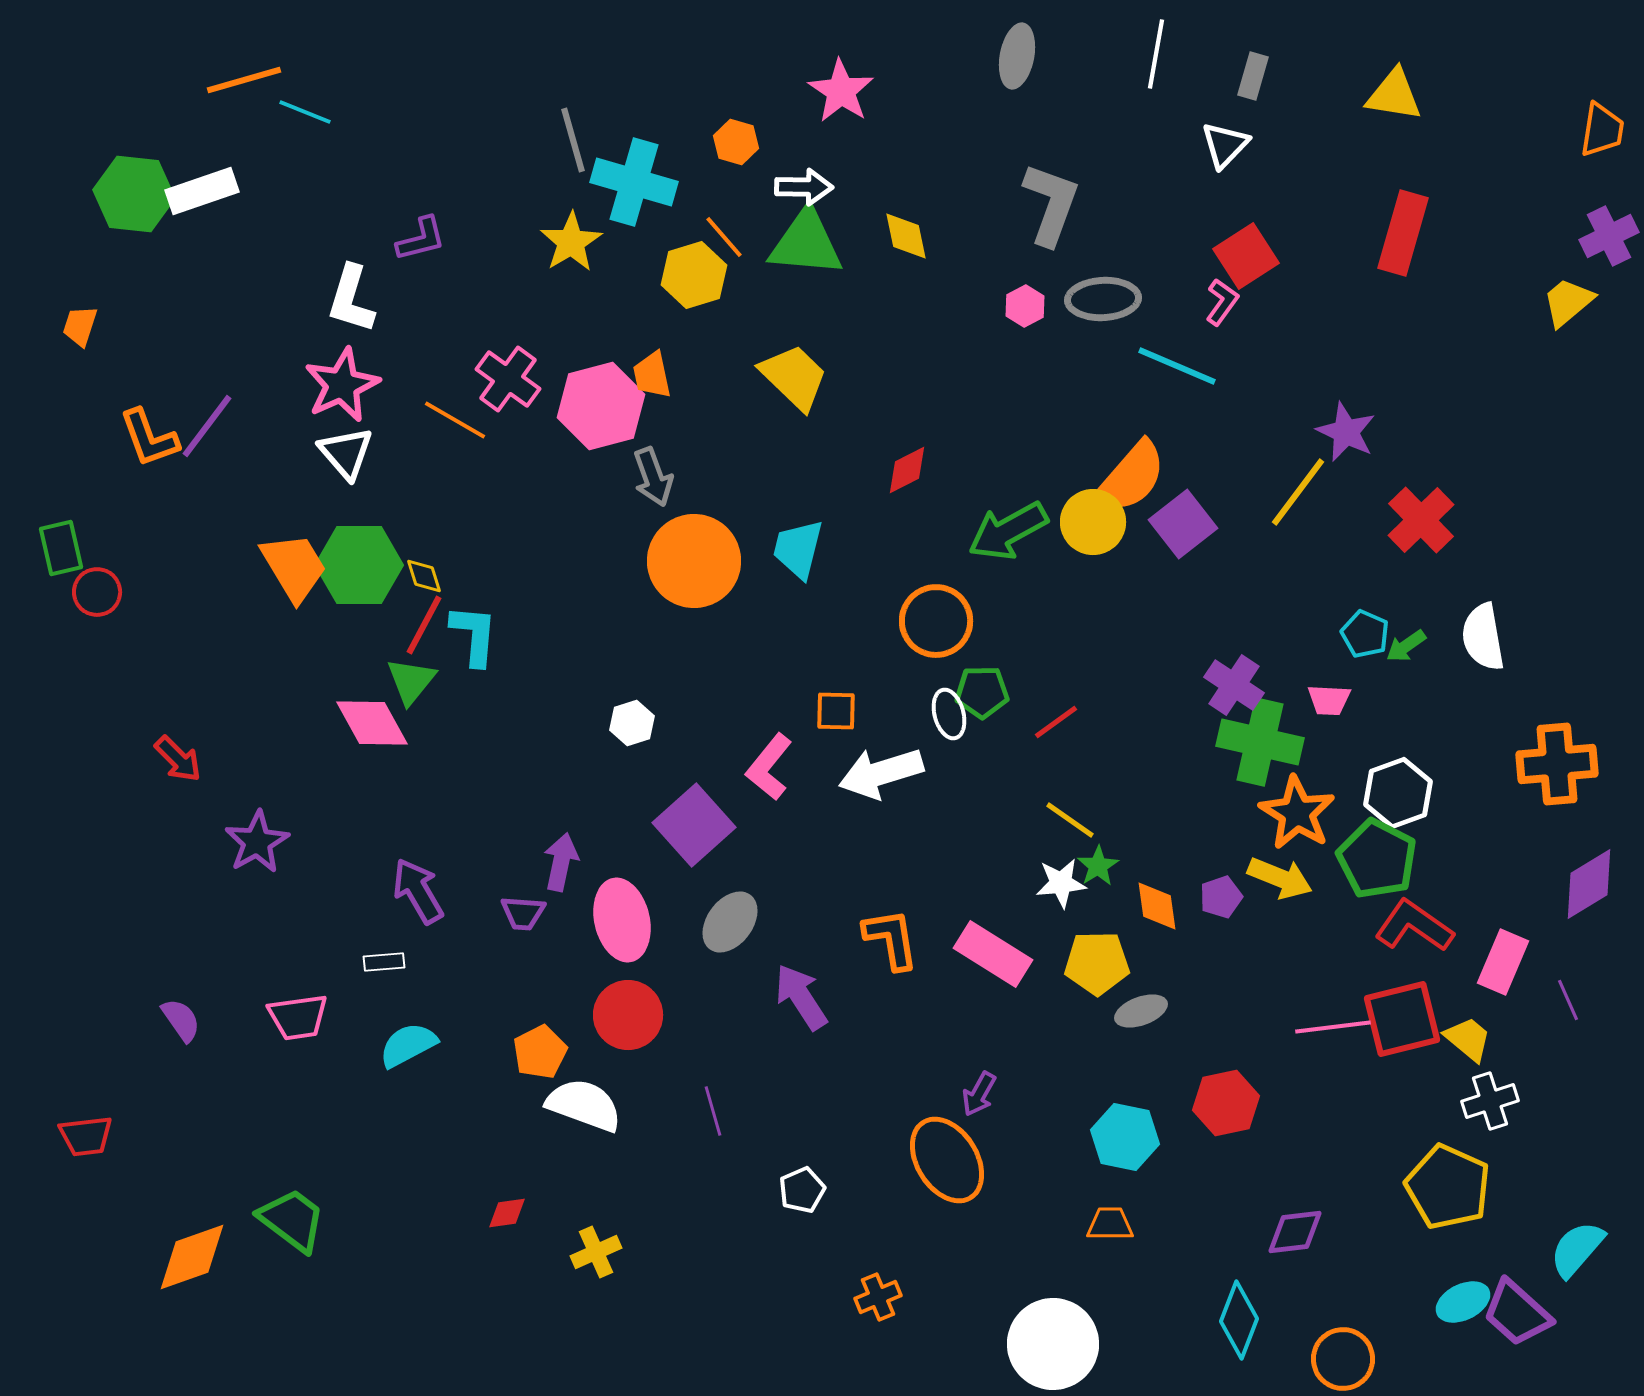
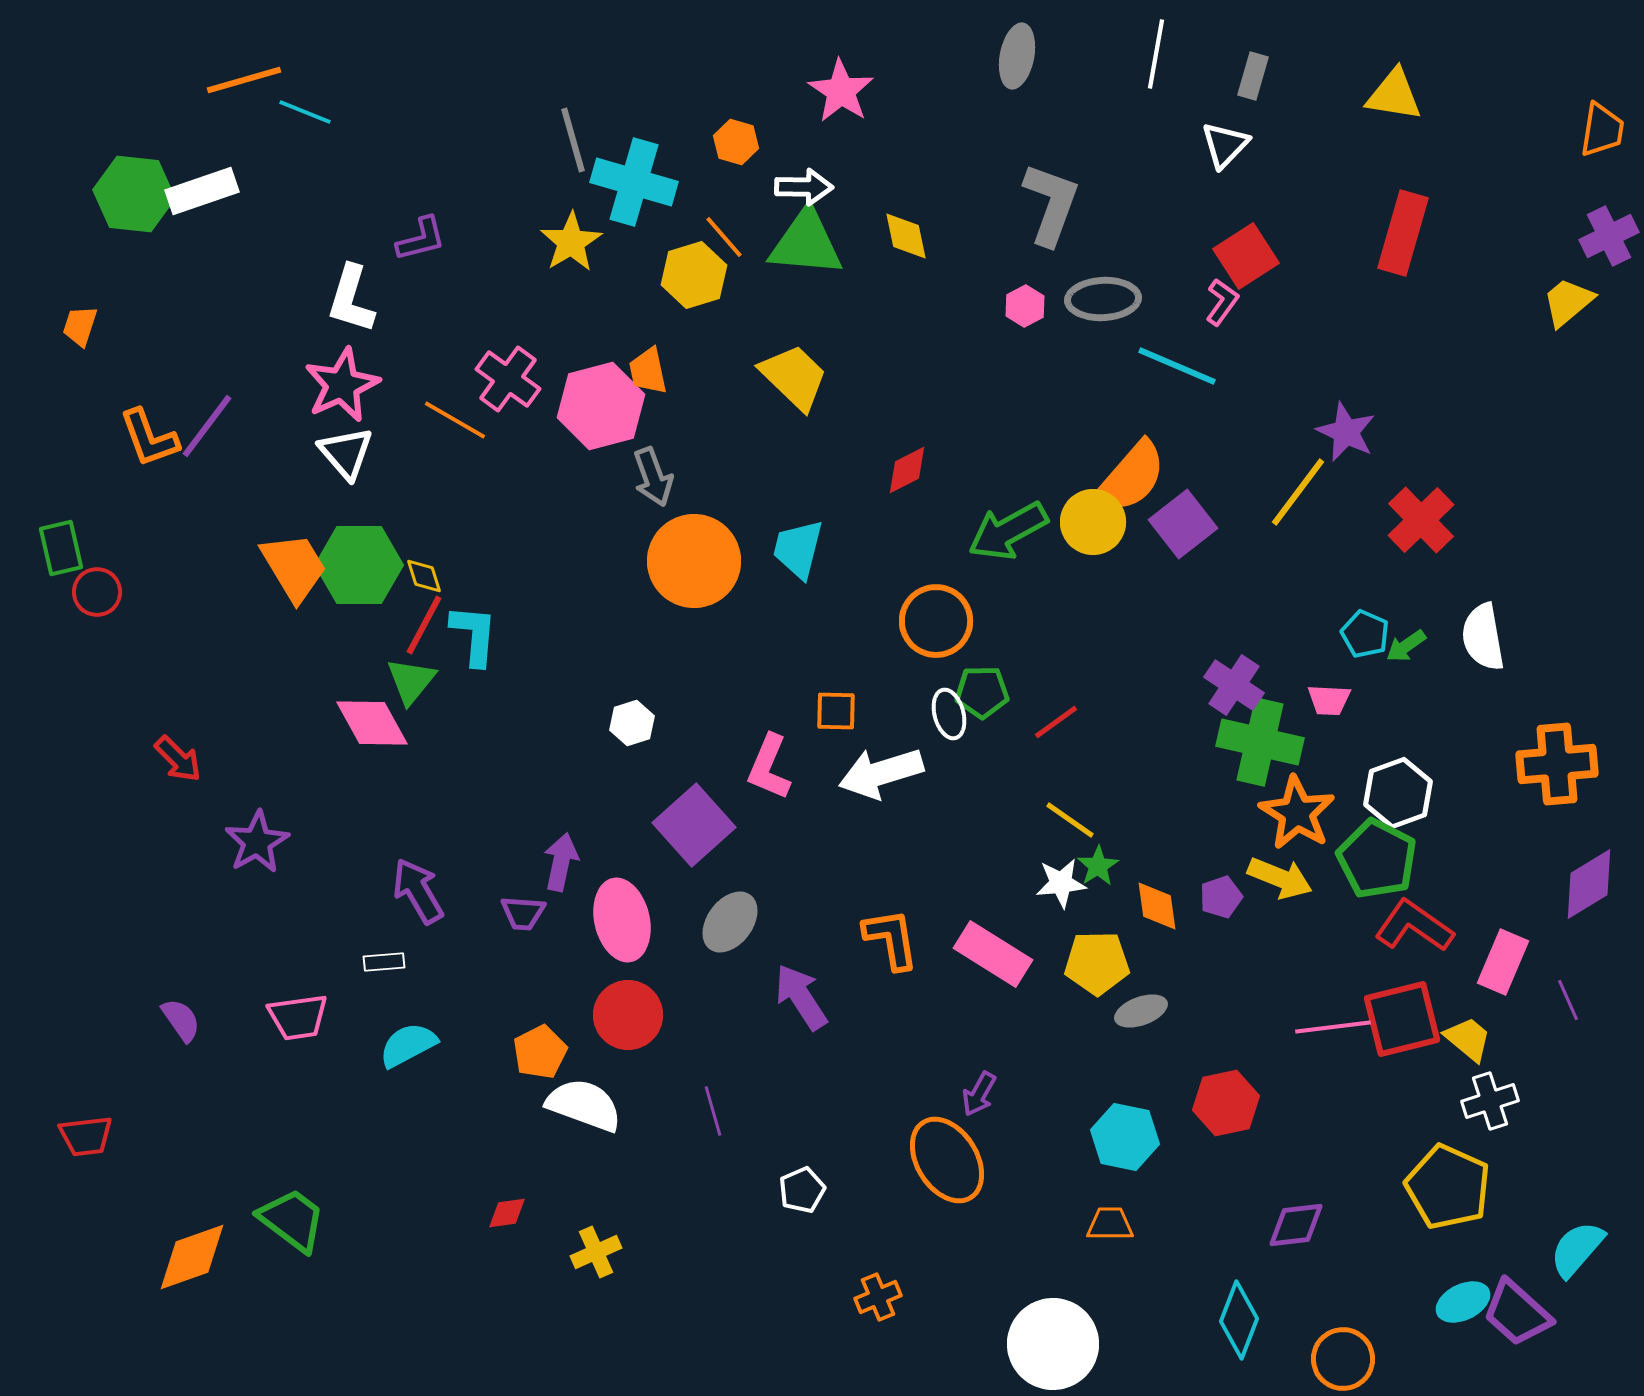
orange trapezoid at (652, 375): moved 4 px left, 4 px up
pink L-shape at (769, 767): rotated 16 degrees counterclockwise
purple diamond at (1295, 1232): moved 1 px right, 7 px up
